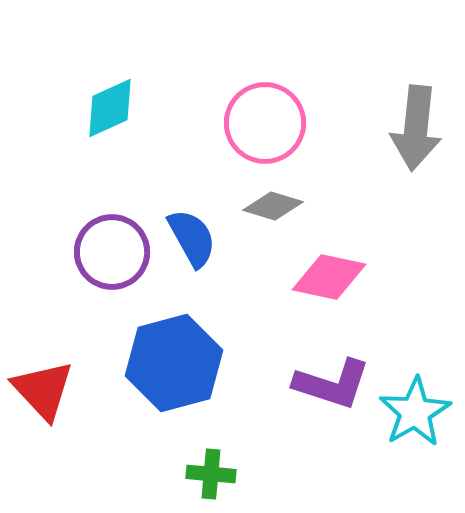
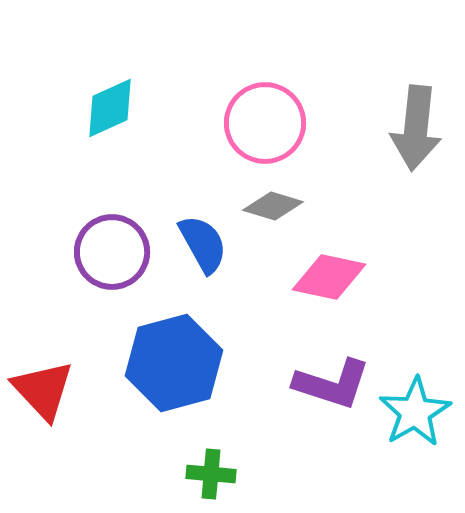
blue semicircle: moved 11 px right, 6 px down
